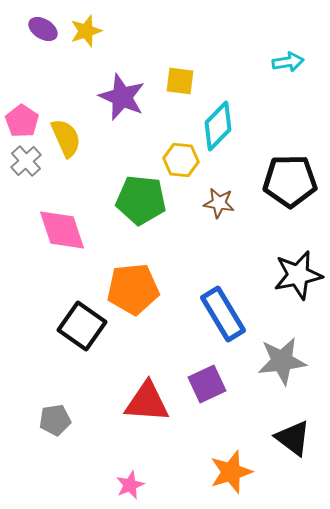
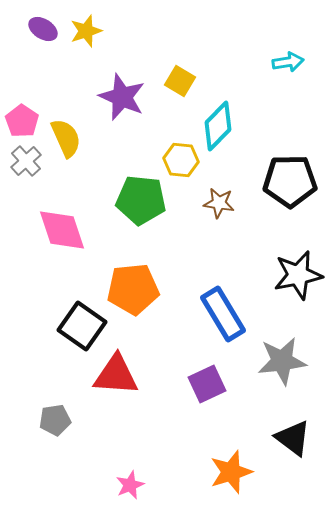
yellow square: rotated 24 degrees clockwise
red triangle: moved 31 px left, 27 px up
